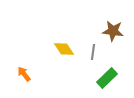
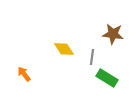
brown star: moved 3 px down
gray line: moved 1 px left, 5 px down
green rectangle: rotated 75 degrees clockwise
